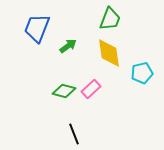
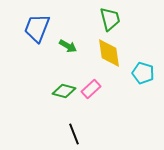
green trapezoid: rotated 35 degrees counterclockwise
green arrow: rotated 66 degrees clockwise
cyan pentagon: moved 1 px right; rotated 30 degrees clockwise
